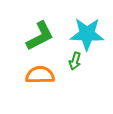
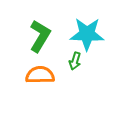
green L-shape: rotated 32 degrees counterclockwise
